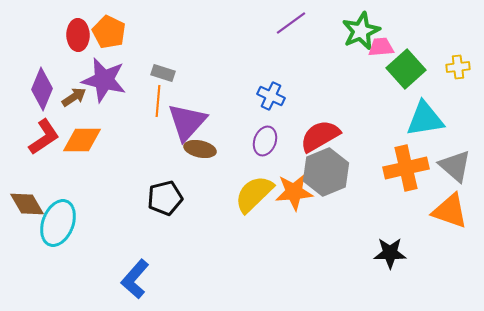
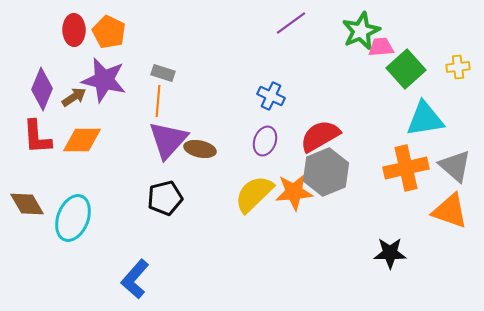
red ellipse: moved 4 px left, 5 px up
purple triangle: moved 19 px left, 18 px down
red L-shape: moved 7 px left; rotated 120 degrees clockwise
cyan ellipse: moved 15 px right, 5 px up
